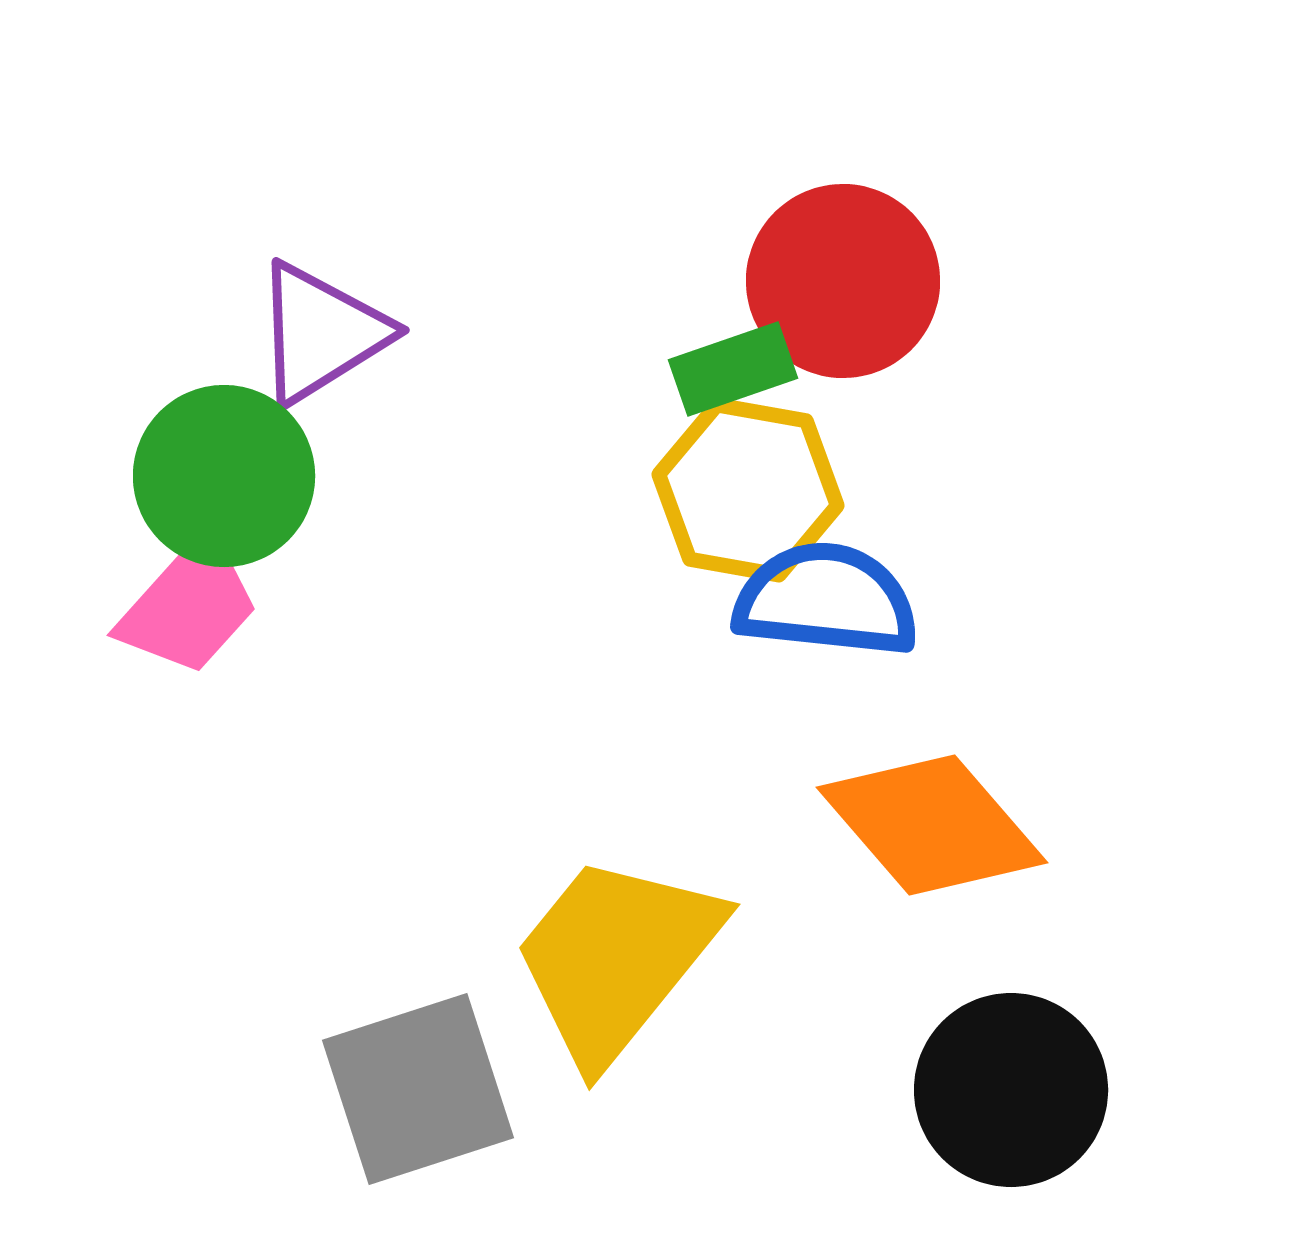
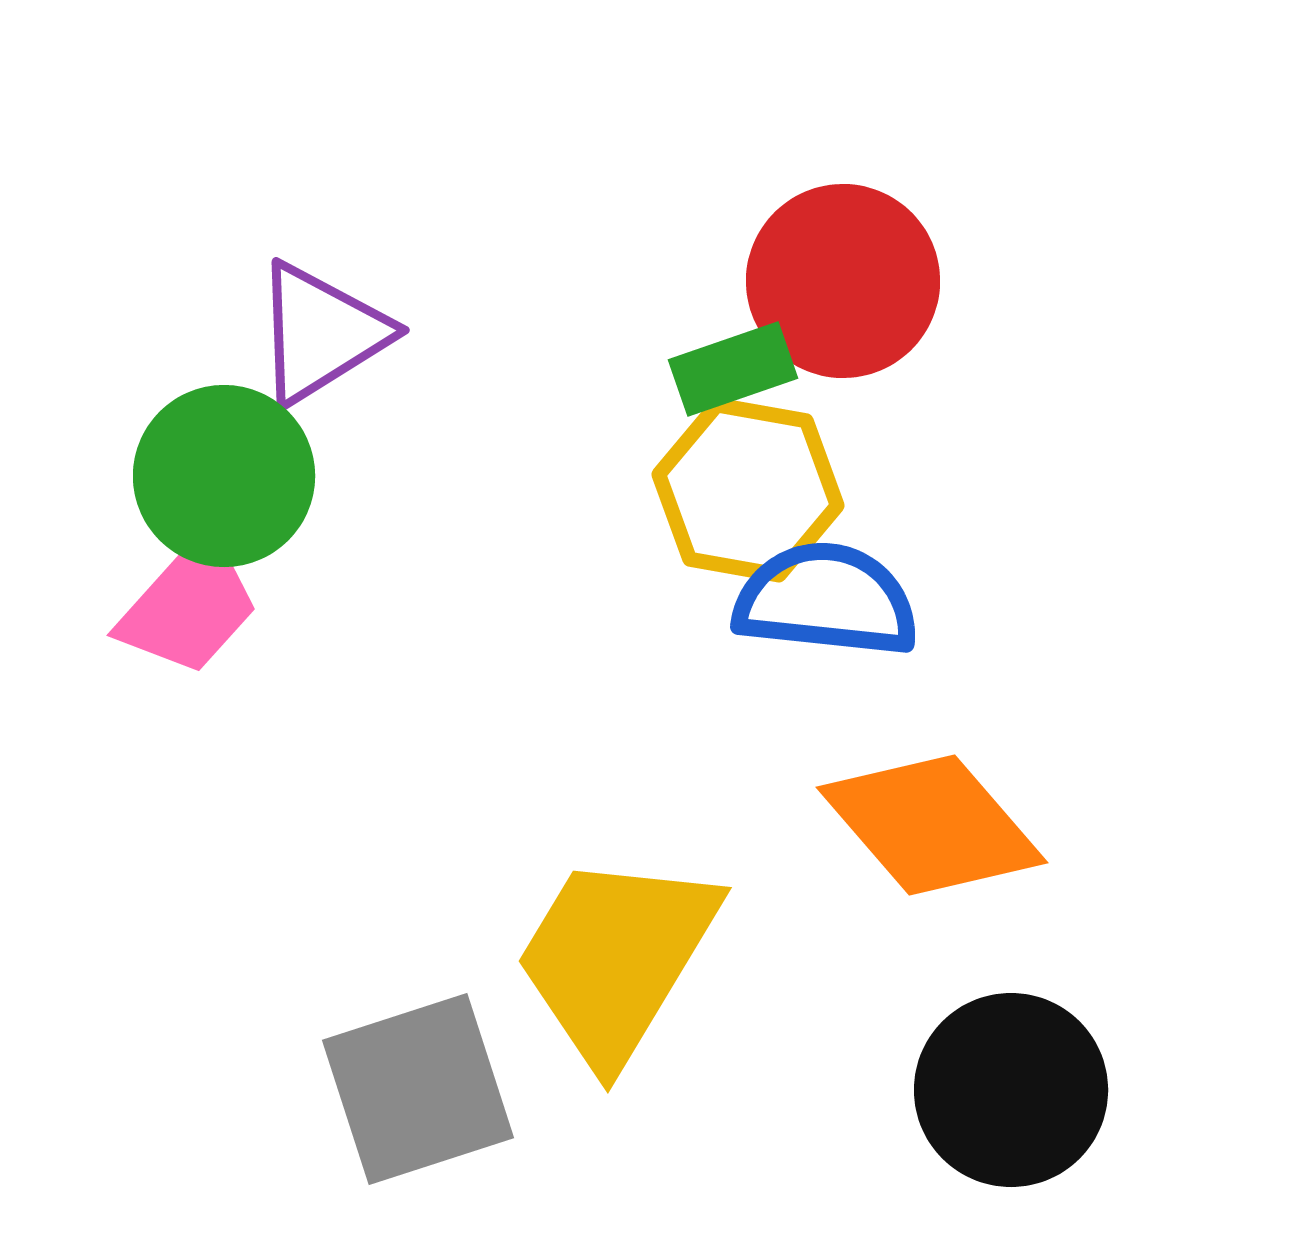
yellow trapezoid: rotated 8 degrees counterclockwise
